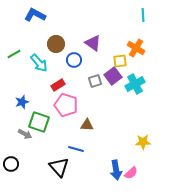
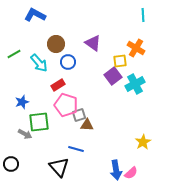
blue circle: moved 6 px left, 2 px down
gray square: moved 16 px left, 34 px down
green square: rotated 25 degrees counterclockwise
yellow star: rotated 28 degrees counterclockwise
